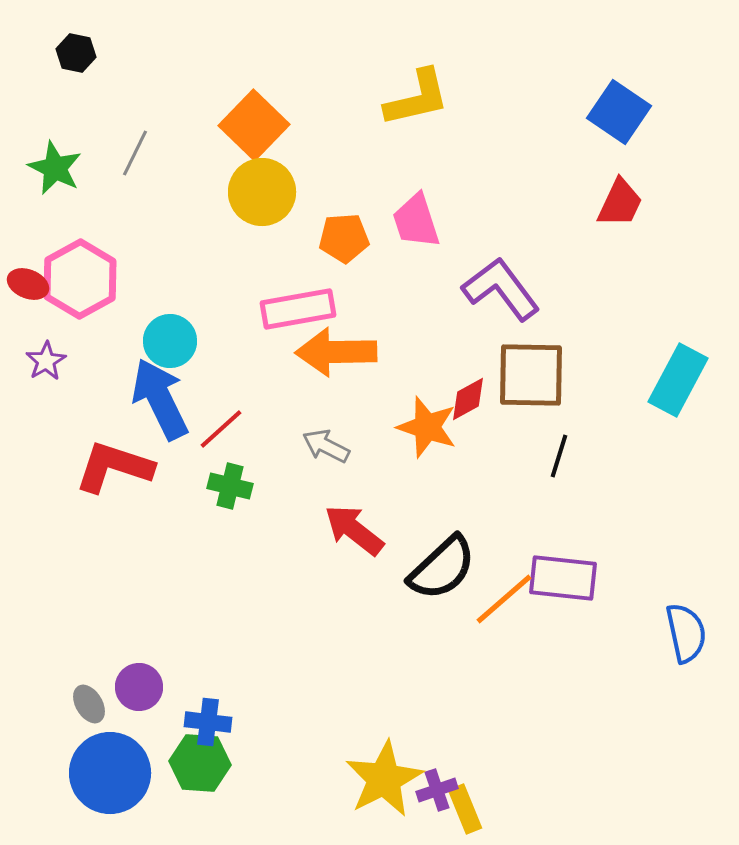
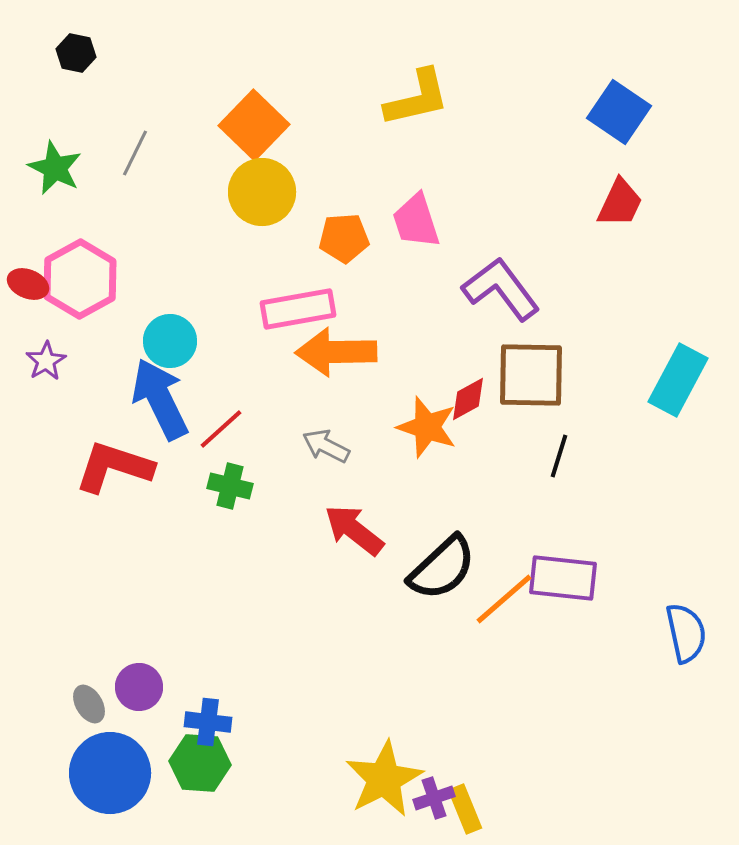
purple cross: moved 3 px left, 8 px down
